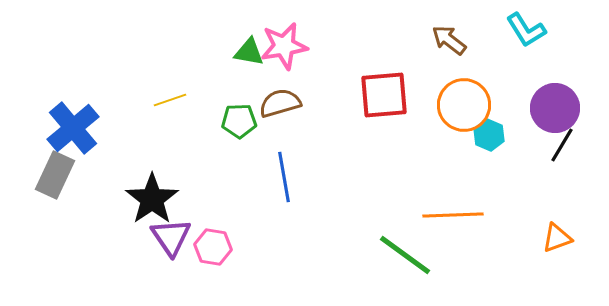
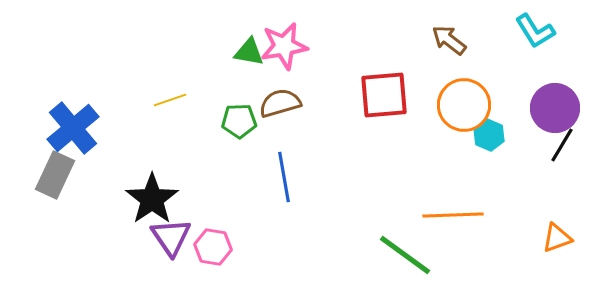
cyan L-shape: moved 9 px right, 1 px down
